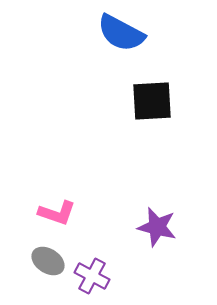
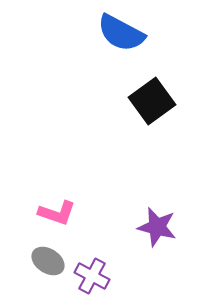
black square: rotated 33 degrees counterclockwise
